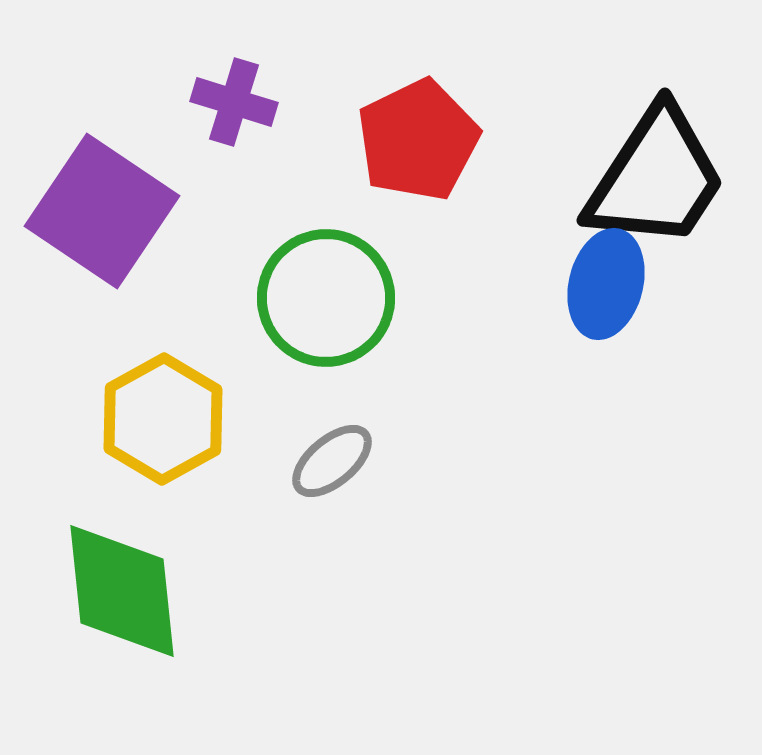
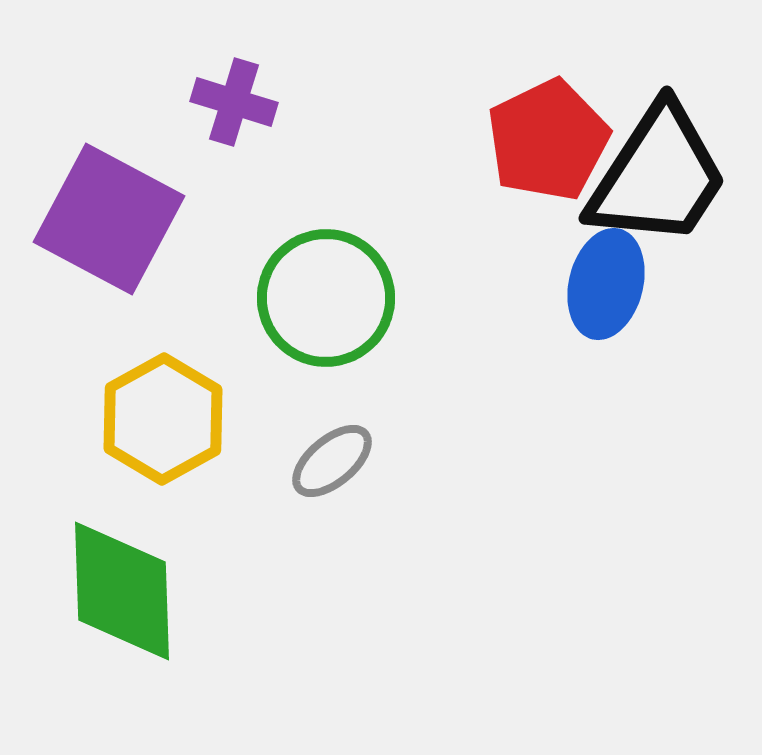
red pentagon: moved 130 px right
black trapezoid: moved 2 px right, 2 px up
purple square: moved 7 px right, 8 px down; rotated 6 degrees counterclockwise
green diamond: rotated 4 degrees clockwise
